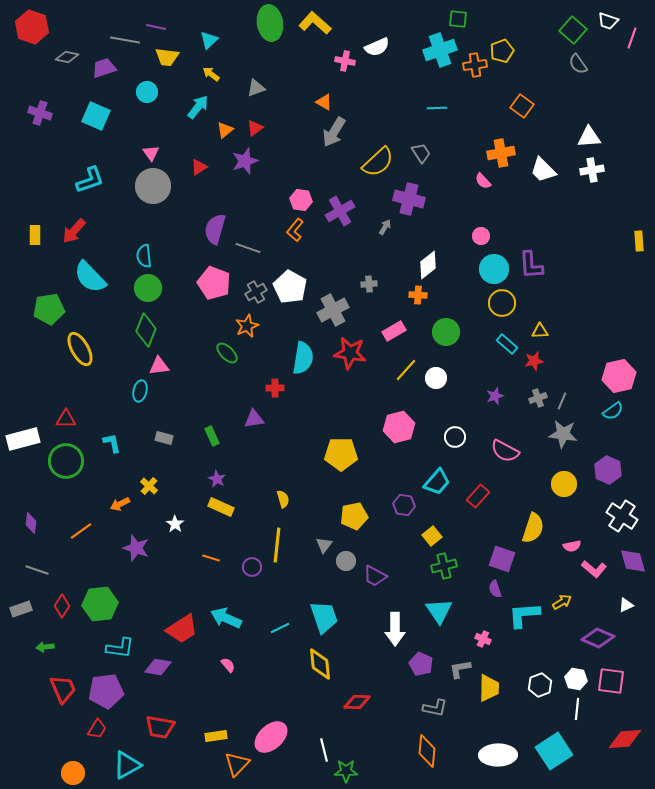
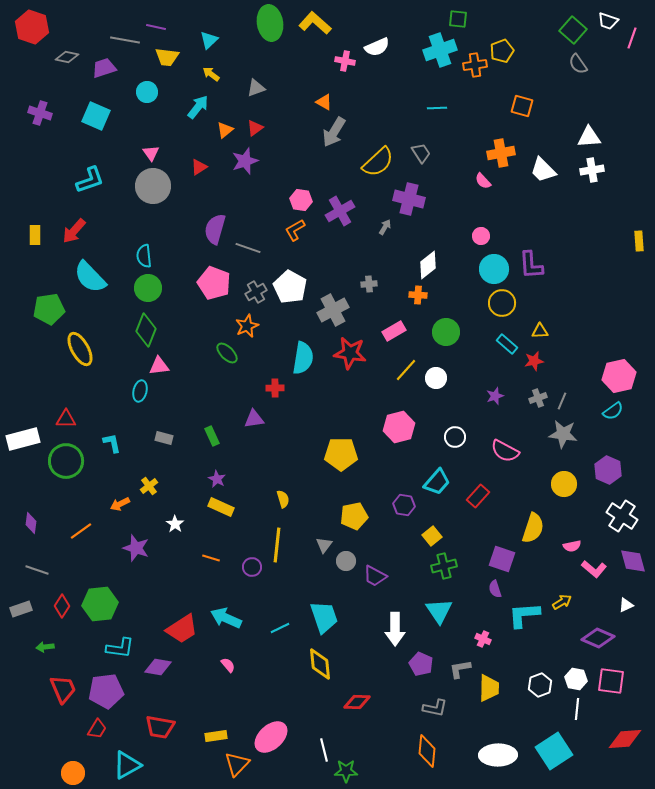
orange square at (522, 106): rotated 20 degrees counterclockwise
orange L-shape at (295, 230): rotated 20 degrees clockwise
yellow cross at (149, 486): rotated 12 degrees clockwise
